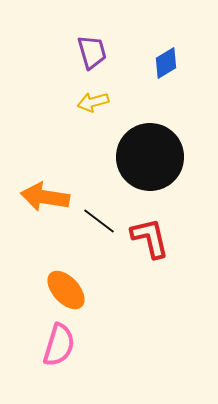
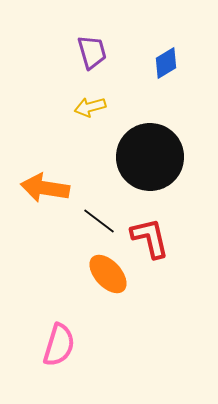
yellow arrow: moved 3 px left, 5 px down
orange arrow: moved 9 px up
orange ellipse: moved 42 px right, 16 px up
